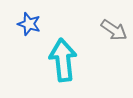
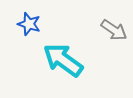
cyan arrow: rotated 48 degrees counterclockwise
